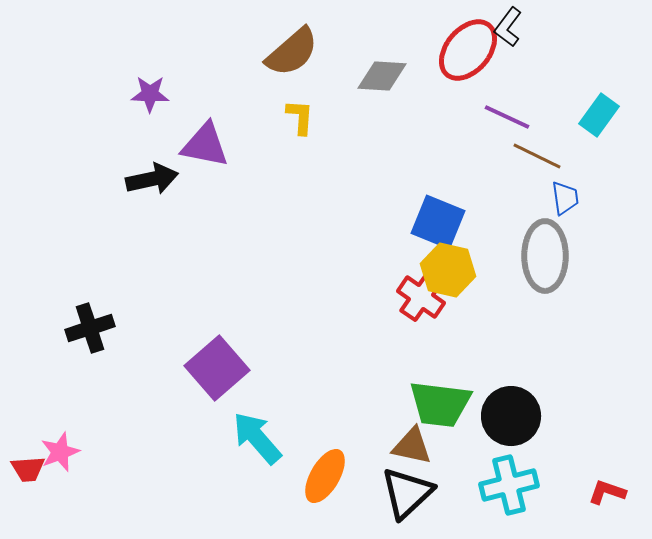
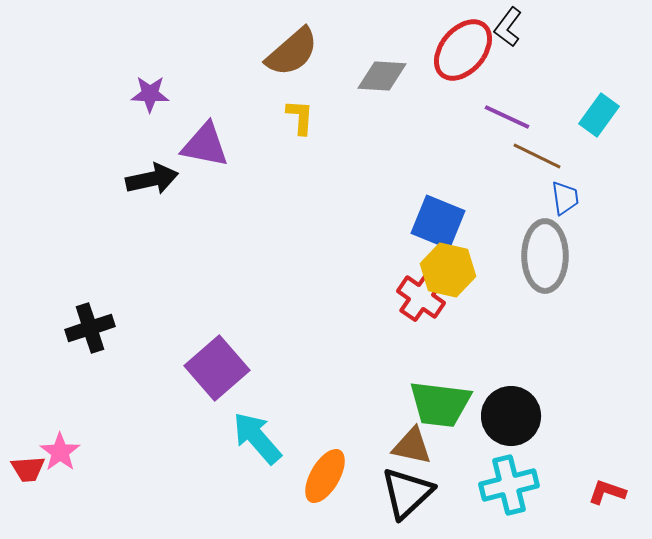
red ellipse: moved 5 px left
pink star: rotated 15 degrees counterclockwise
